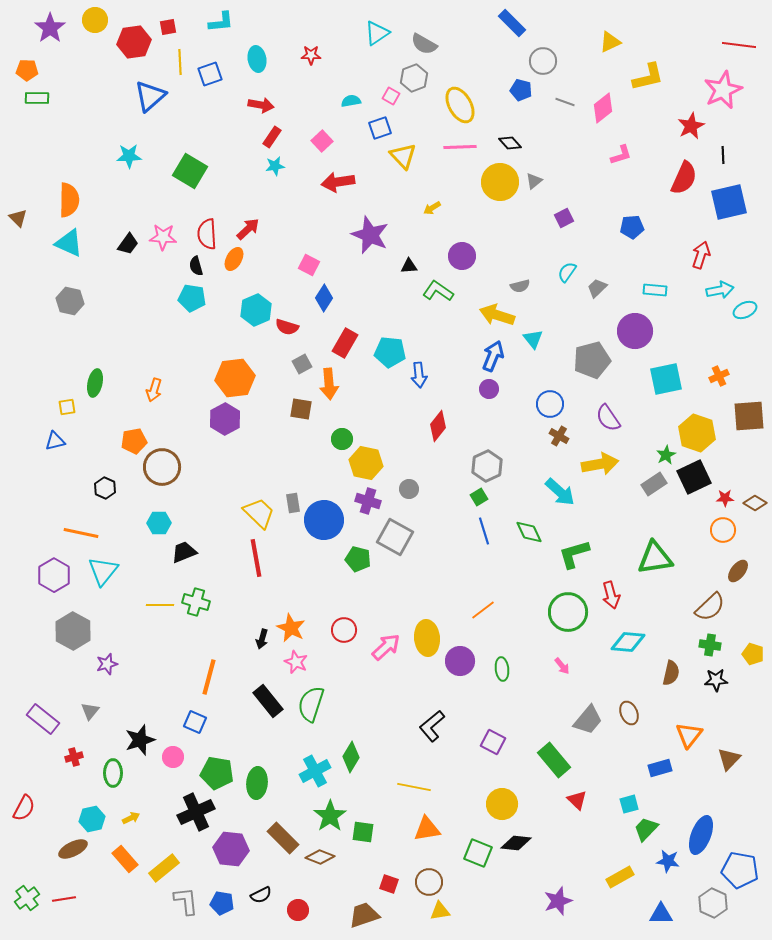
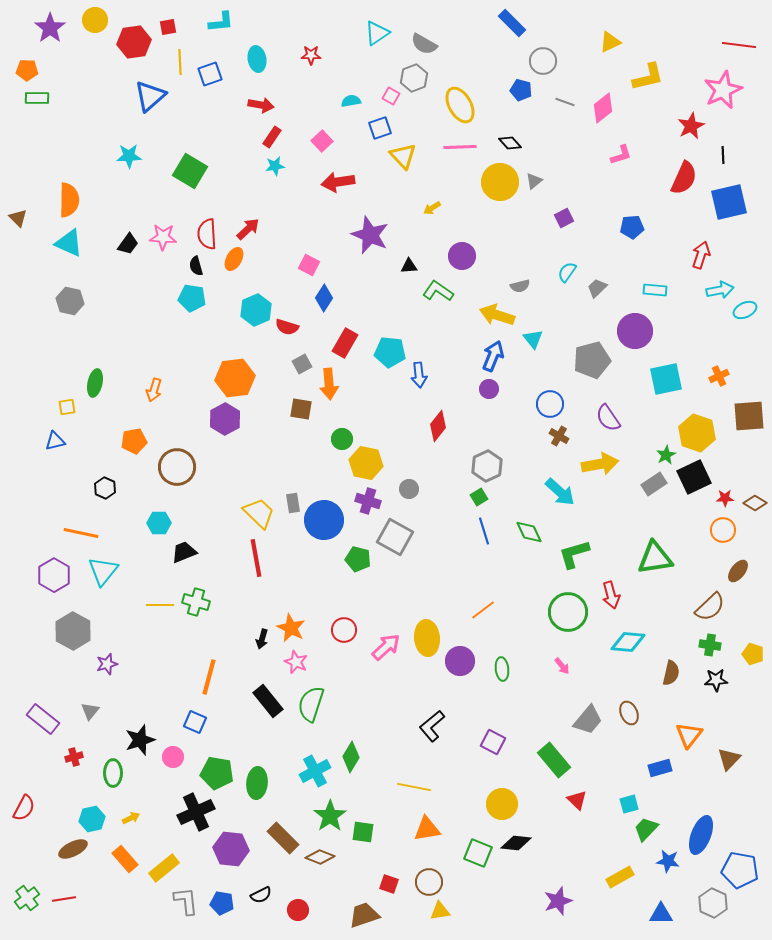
brown circle at (162, 467): moved 15 px right
